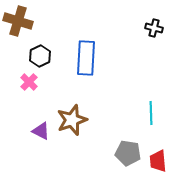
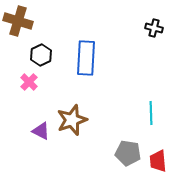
black hexagon: moved 1 px right, 1 px up
